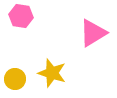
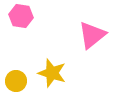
pink triangle: moved 1 px left, 2 px down; rotated 8 degrees counterclockwise
yellow circle: moved 1 px right, 2 px down
